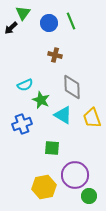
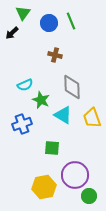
black arrow: moved 1 px right, 5 px down
